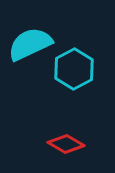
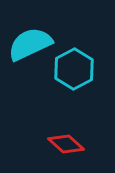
red diamond: rotated 12 degrees clockwise
